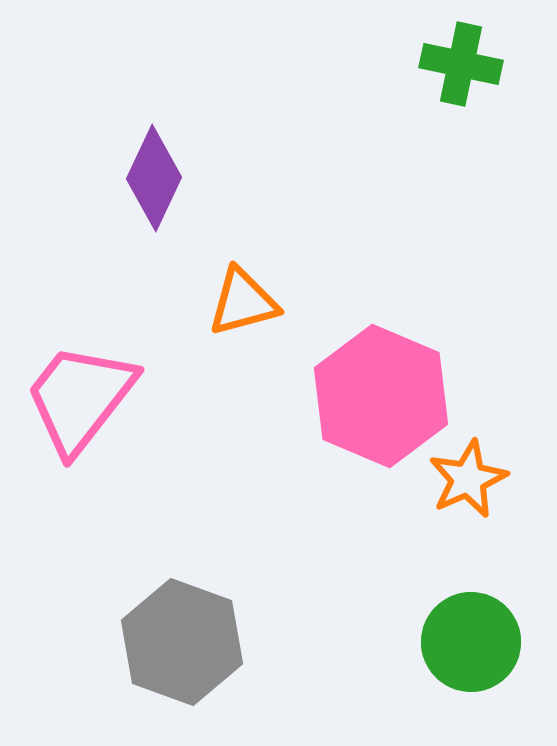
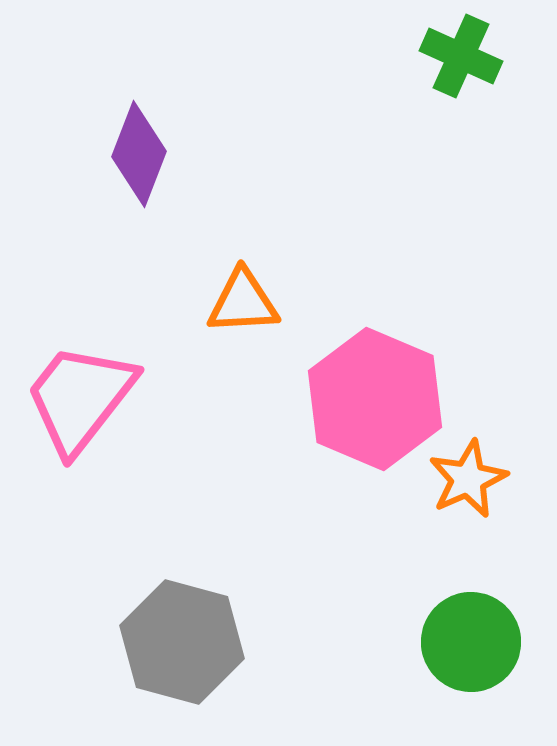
green cross: moved 8 px up; rotated 12 degrees clockwise
purple diamond: moved 15 px left, 24 px up; rotated 4 degrees counterclockwise
orange triangle: rotated 12 degrees clockwise
pink hexagon: moved 6 px left, 3 px down
gray hexagon: rotated 5 degrees counterclockwise
